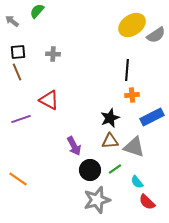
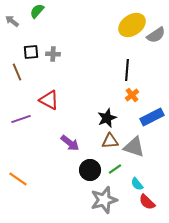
black square: moved 13 px right
orange cross: rotated 32 degrees counterclockwise
black star: moved 3 px left
purple arrow: moved 4 px left, 3 px up; rotated 24 degrees counterclockwise
cyan semicircle: moved 2 px down
gray star: moved 7 px right
